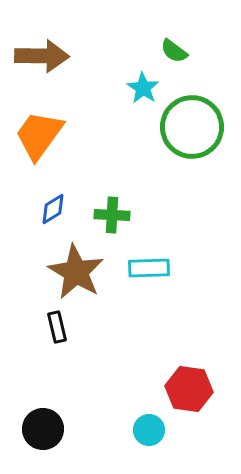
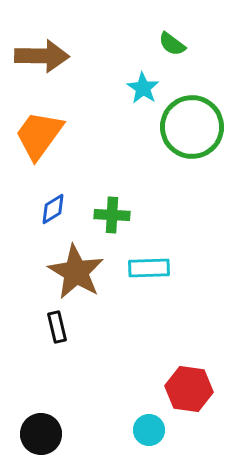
green semicircle: moved 2 px left, 7 px up
black circle: moved 2 px left, 5 px down
